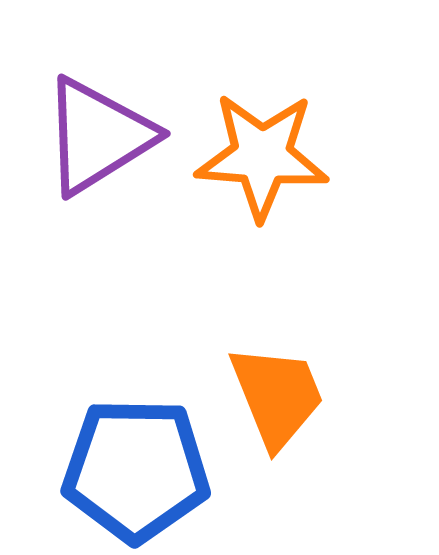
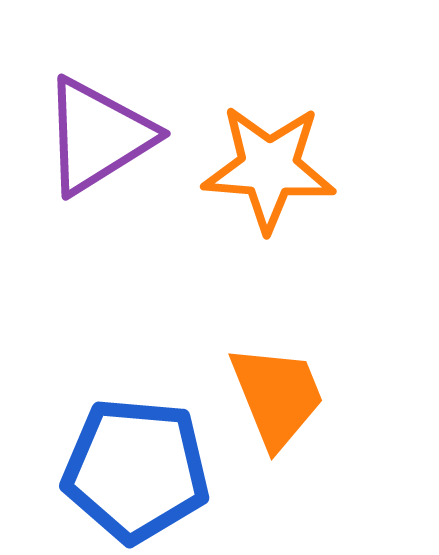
orange star: moved 7 px right, 12 px down
blue pentagon: rotated 4 degrees clockwise
